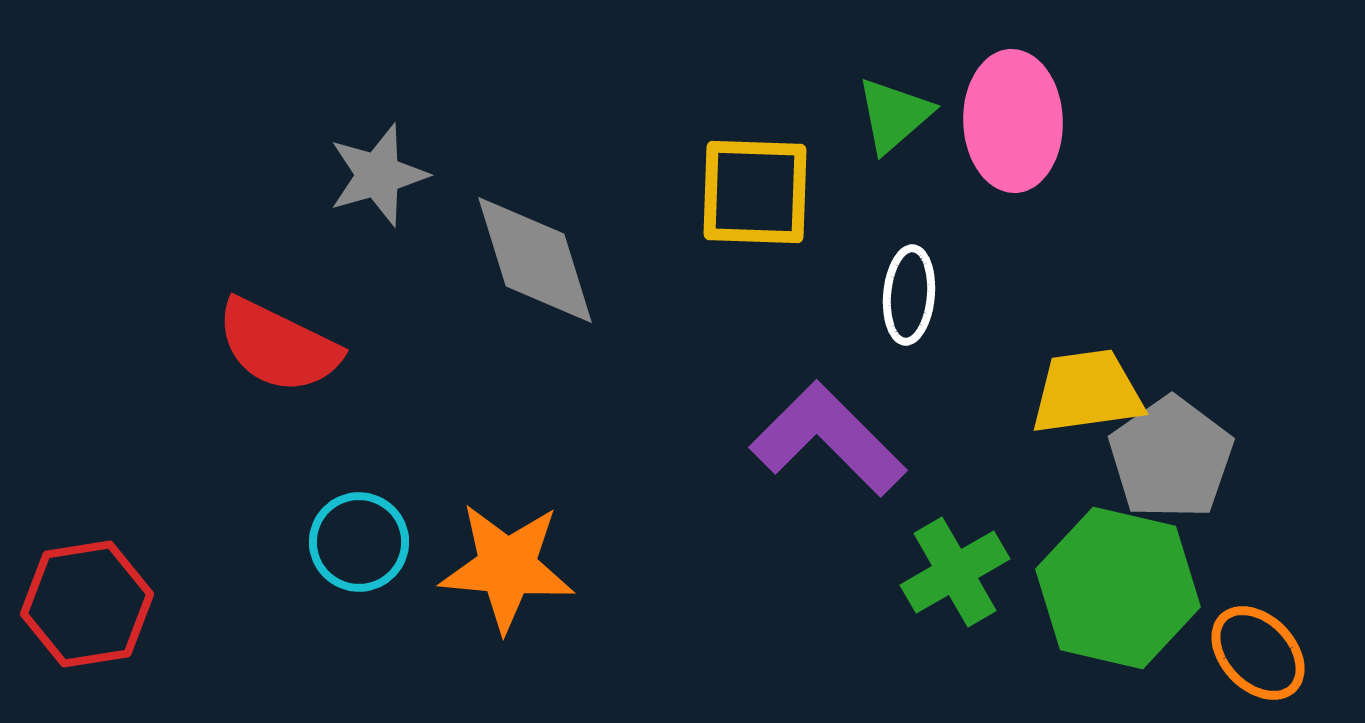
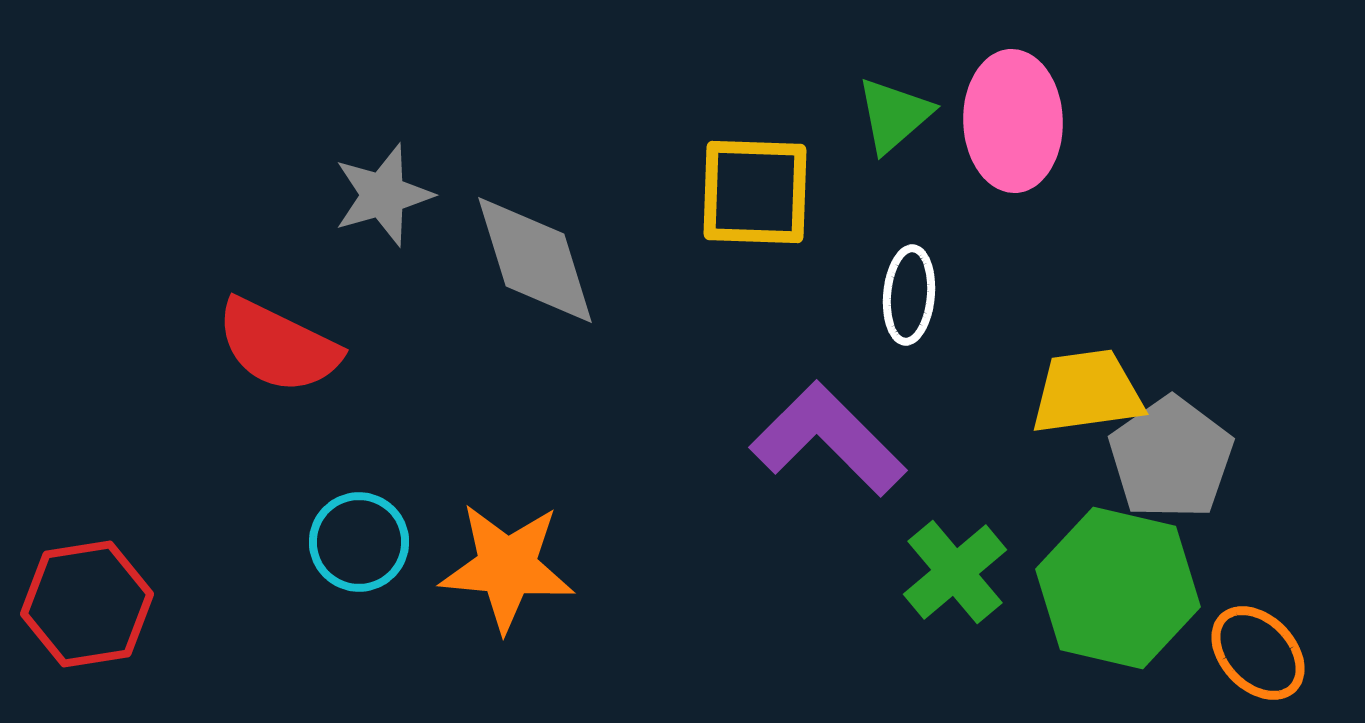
gray star: moved 5 px right, 20 px down
green cross: rotated 10 degrees counterclockwise
